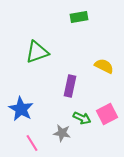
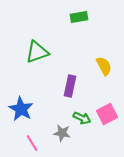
yellow semicircle: rotated 36 degrees clockwise
